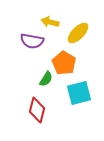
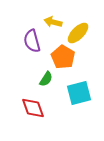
yellow arrow: moved 3 px right
purple semicircle: rotated 65 degrees clockwise
orange pentagon: moved 1 px left, 6 px up
red diamond: moved 4 px left, 2 px up; rotated 35 degrees counterclockwise
